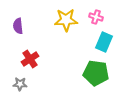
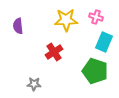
red cross: moved 24 px right, 7 px up
green pentagon: moved 1 px left, 2 px up; rotated 10 degrees clockwise
gray star: moved 14 px right
